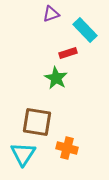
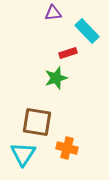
purple triangle: moved 2 px right, 1 px up; rotated 12 degrees clockwise
cyan rectangle: moved 2 px right, 1 px down
green star: rotated 25 degrees clockwise
